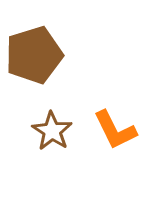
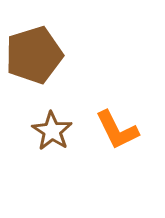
orange L-shape: moved 2 px right
